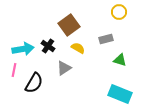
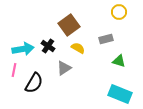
green triangle: moved 1 px left, 1 px down
